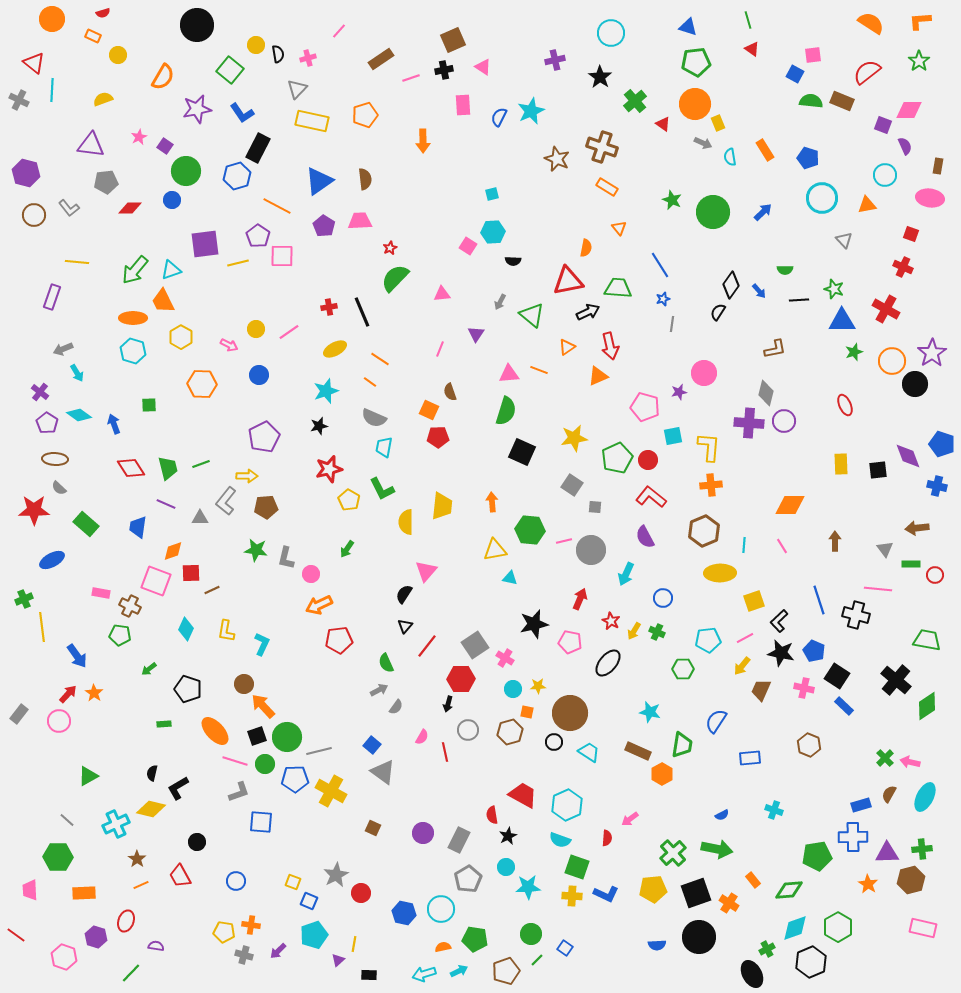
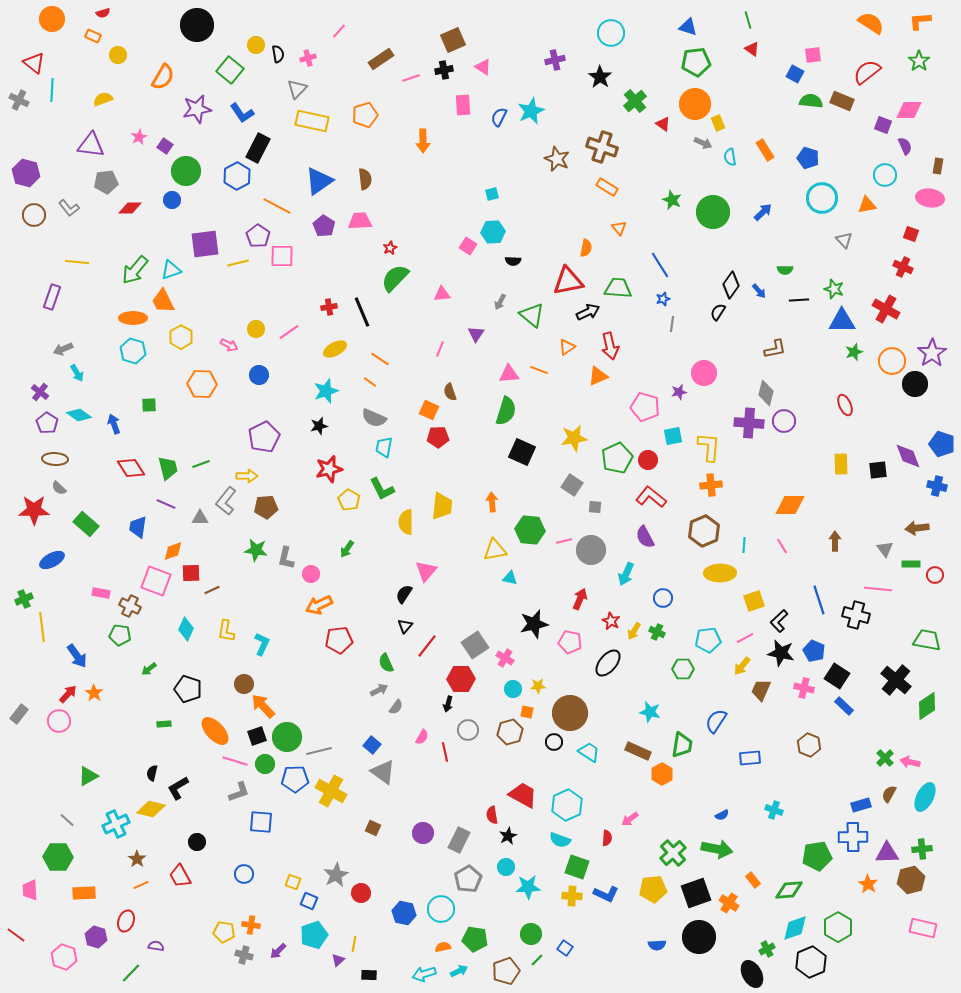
blue hexagon at (237, 176): rotated 12 degrees counterclockwise
blue circle at (236, 881): moved 8 px right, 7 px up
